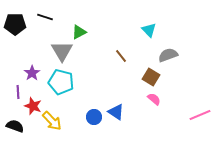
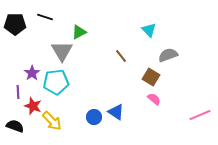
cyan pentagon: moved 5 px left; rotated 20 degrees counterclockwise
